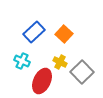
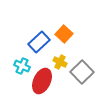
blue rectangle: moved 5 px right, 10 px down
cyan cross: moved 5 px down
